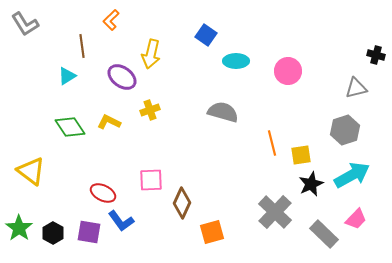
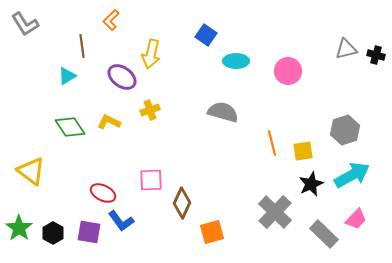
gray triangle: moved 10 px left, 39 px up
yellow square: moved 2 px right, 4 px up
